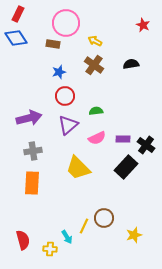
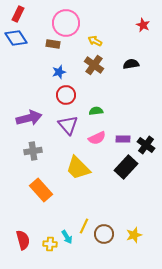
red circle: moved 1 px right, 1 px up
purple triangle: rotated 30 degrees counterclockwise
orange rectangle: moved 9 px right, 7 px down; rotated 45 degrees counterclockwise
brown circle: moved 16 px down
yellow cross: moved 5 px up
